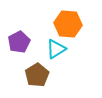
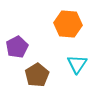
purple pentagon: moved 2 px left, 5 px down
cyan triangle: moved 21 px right, 15 px down; rotated 25 degrees counterclockwise
